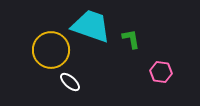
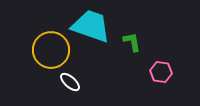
green L-shape: moved 1 px right, 3 px down
